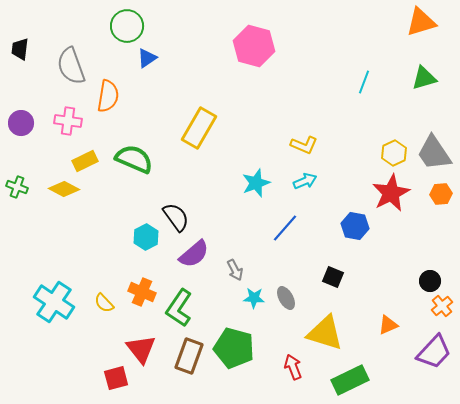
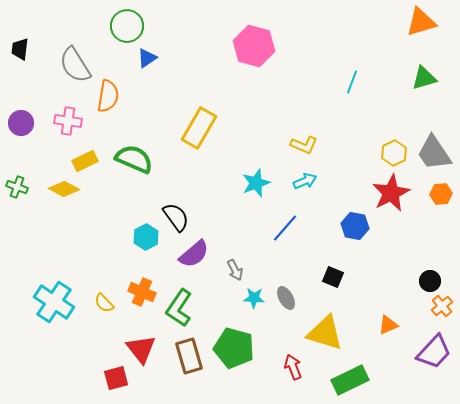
gray semicircle at (71, 66): moved 4 px right, 1 px up; rotated 12 degrees counterclockwise
cyan line at (364, 82): moved 12 px left
brown rectangle at (189, 356): rotated 36 degrees counterclockwise
